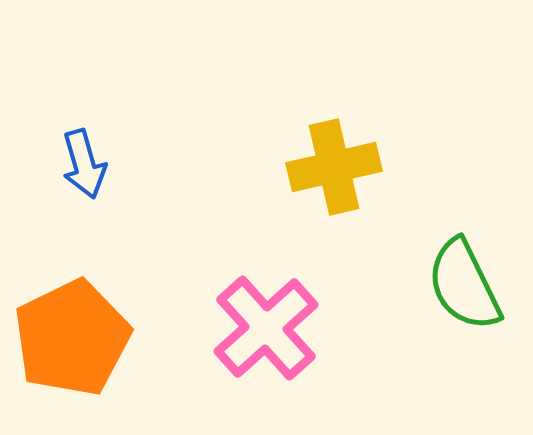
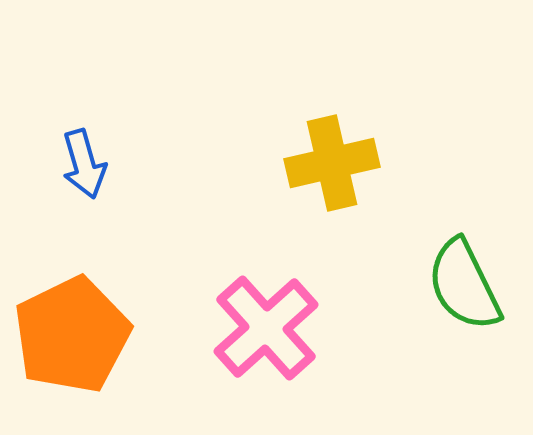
yellow cross: moved 2 px left, 4 px up
orange pentagon: moved 3 px up
